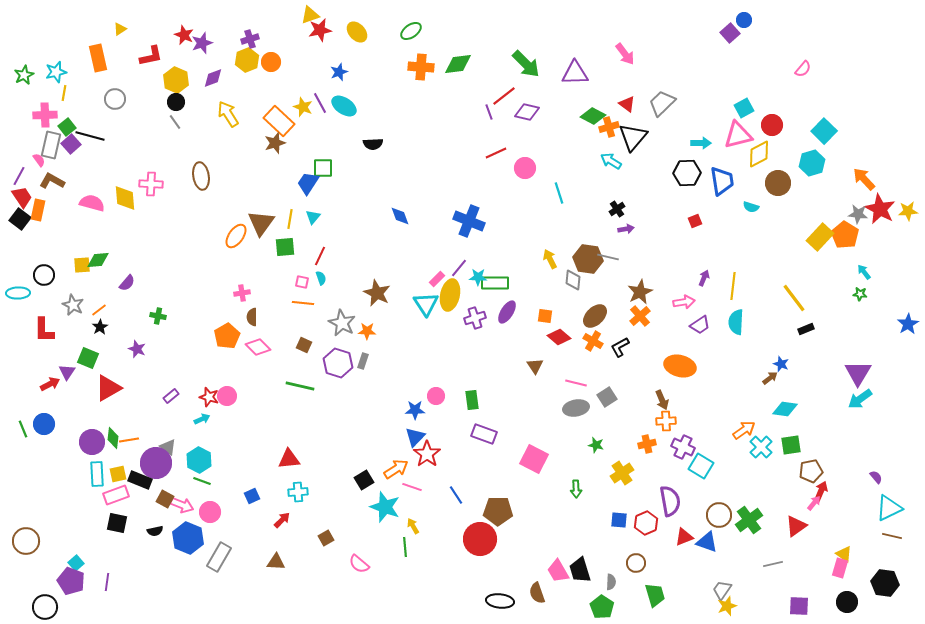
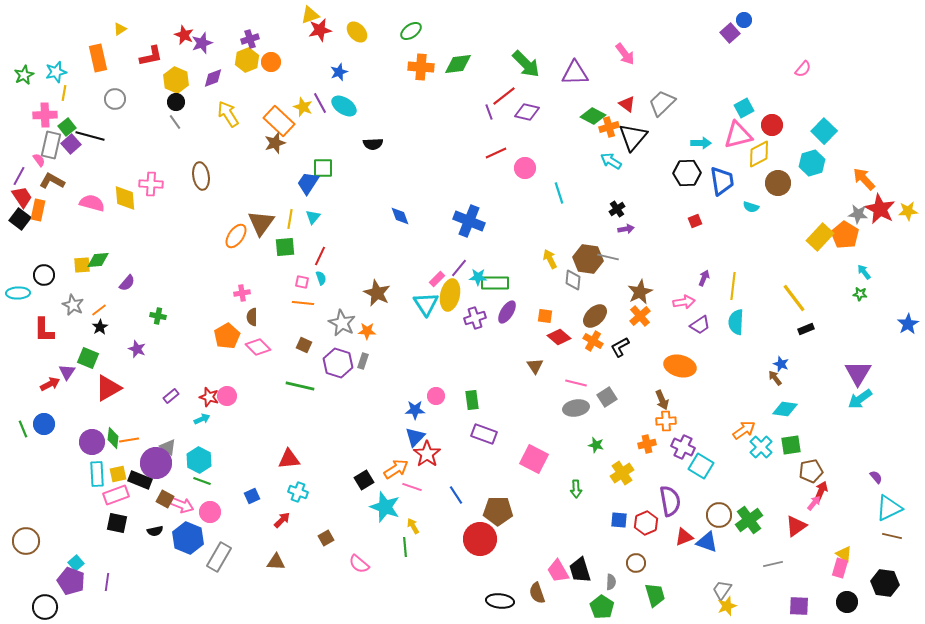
brown arrow at (770, 378): moved 5 px right; rotated 91 degrees counterclockwise
cyan cross at (298, 492): rotated 24 degrees clockwise
